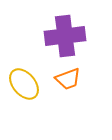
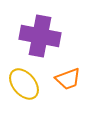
purple cross: moved 25 px left; rotated 18 degrees clockwise
